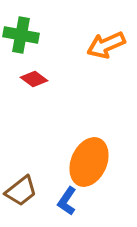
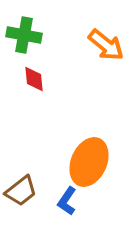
green cross: moved 3 px right
orange arrow: rotated 117 degrees counterclockwise
red diamond: rotated 48 degrees clockwise
